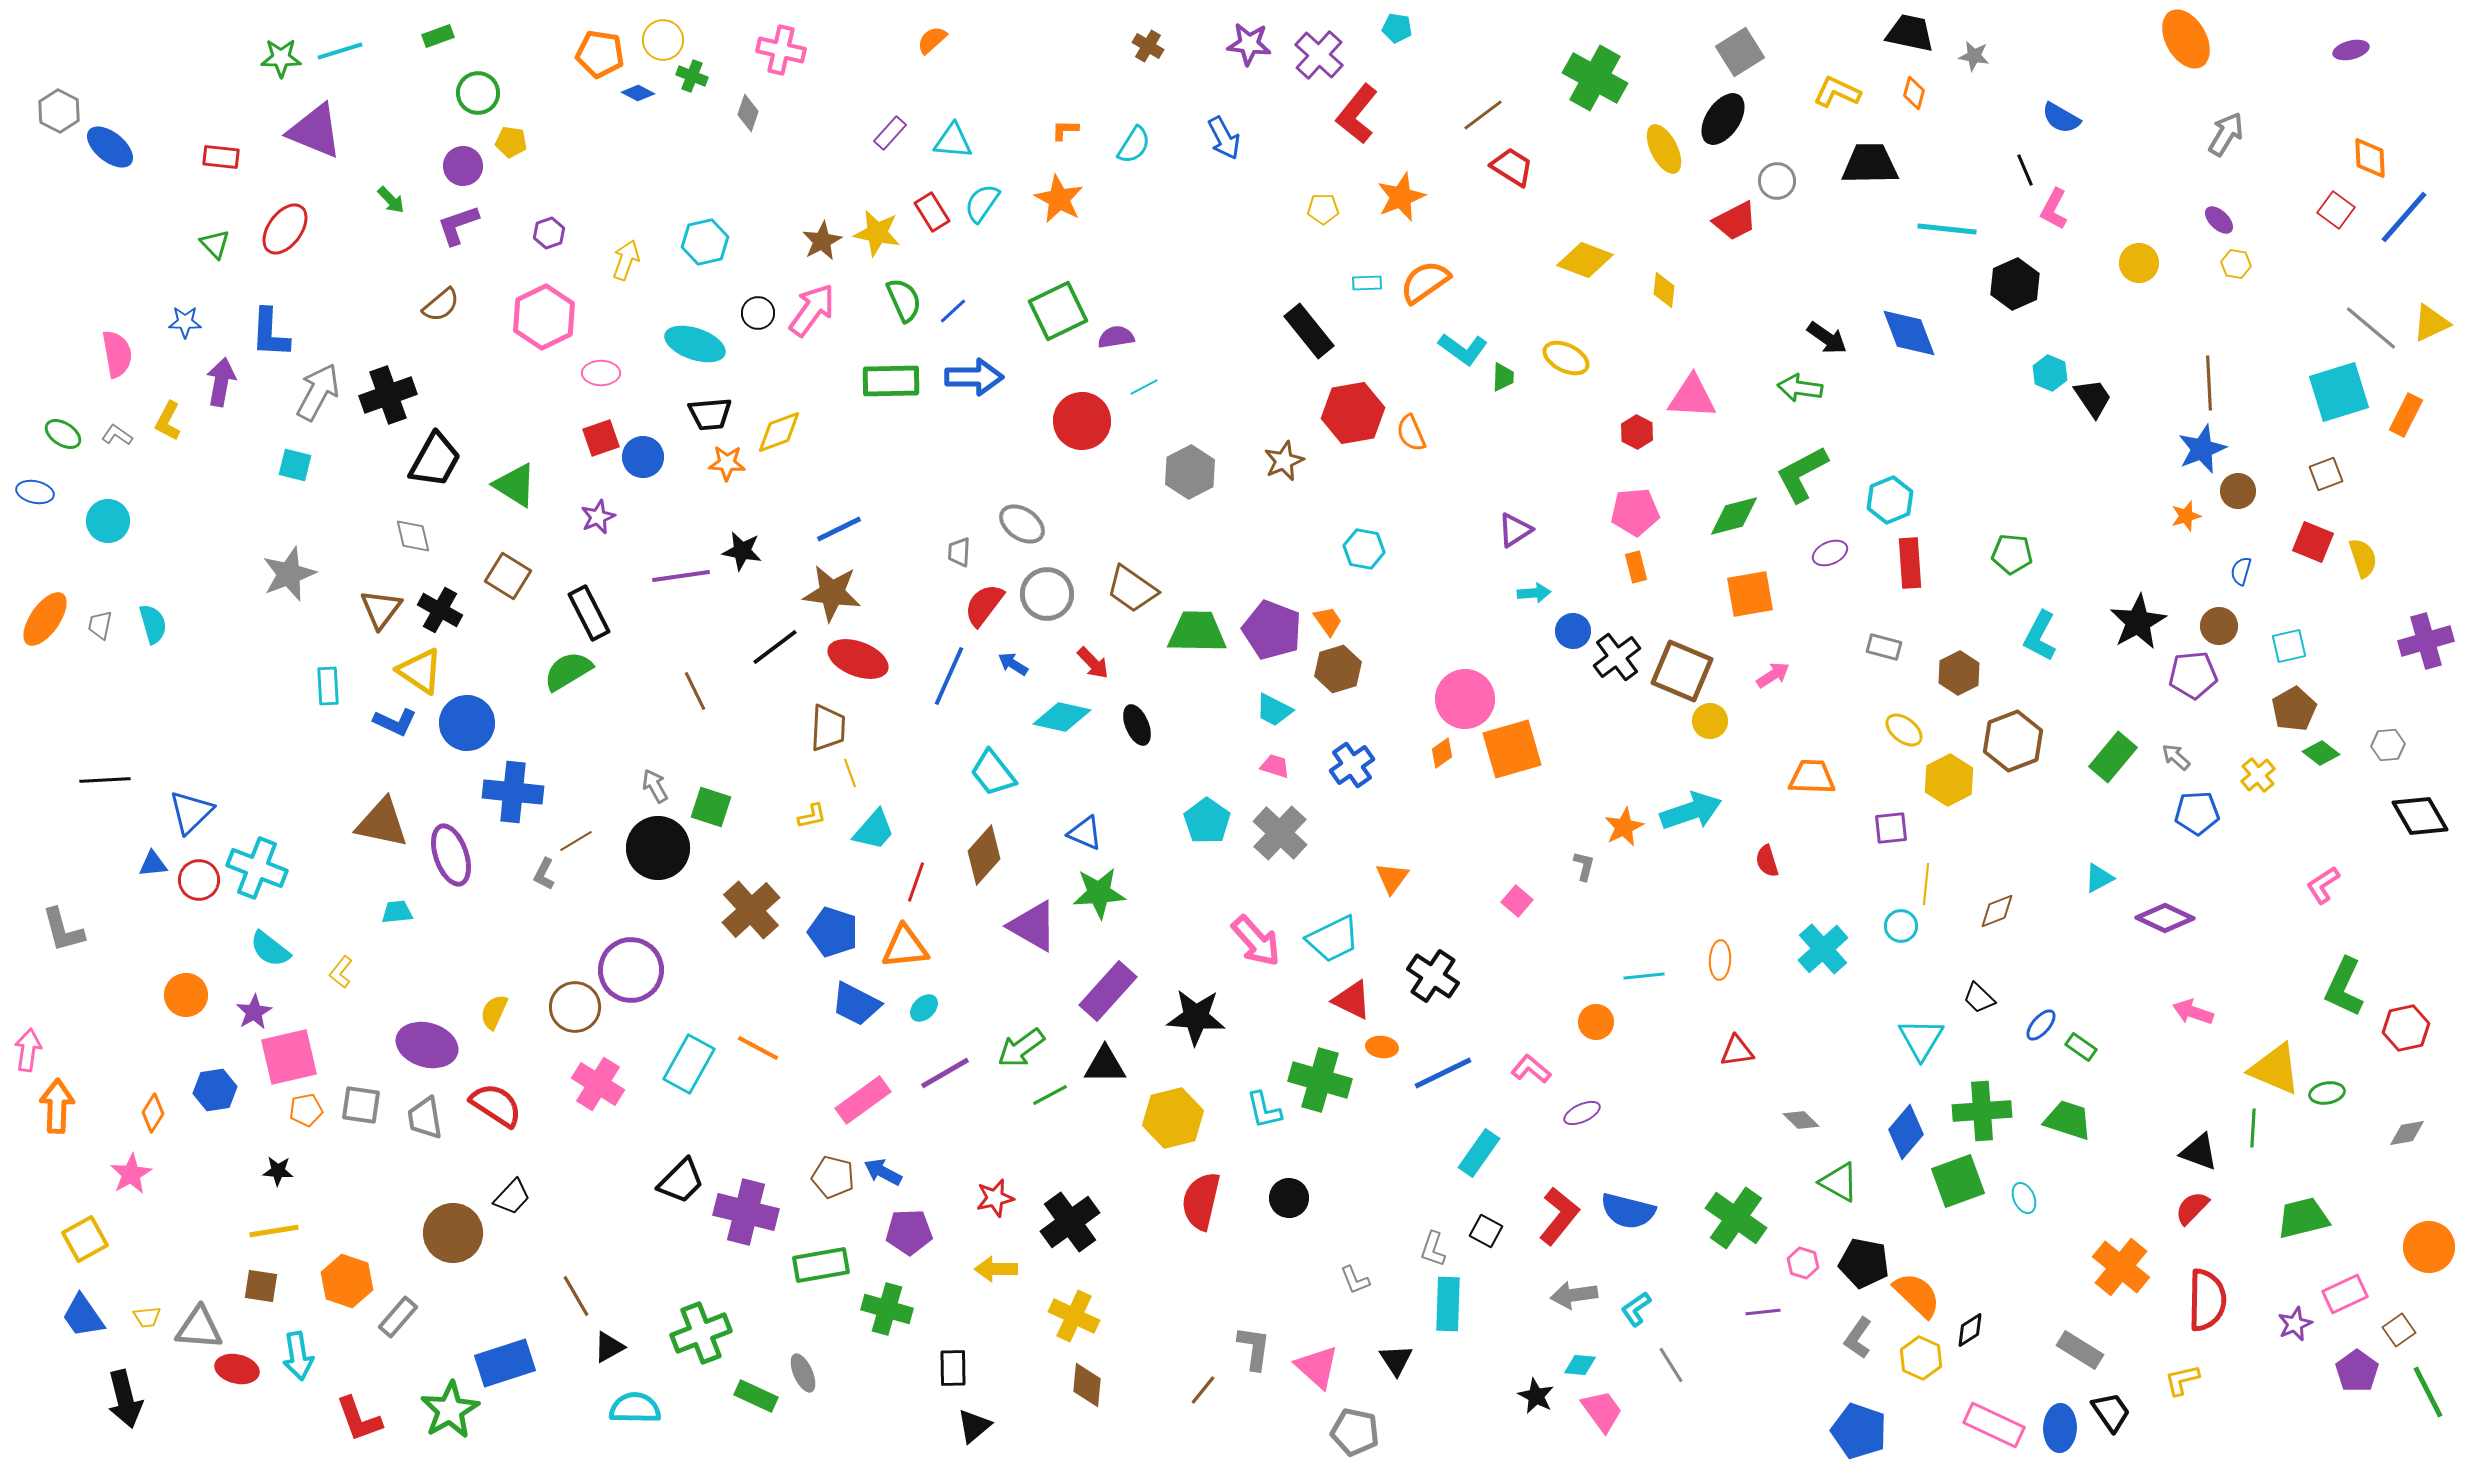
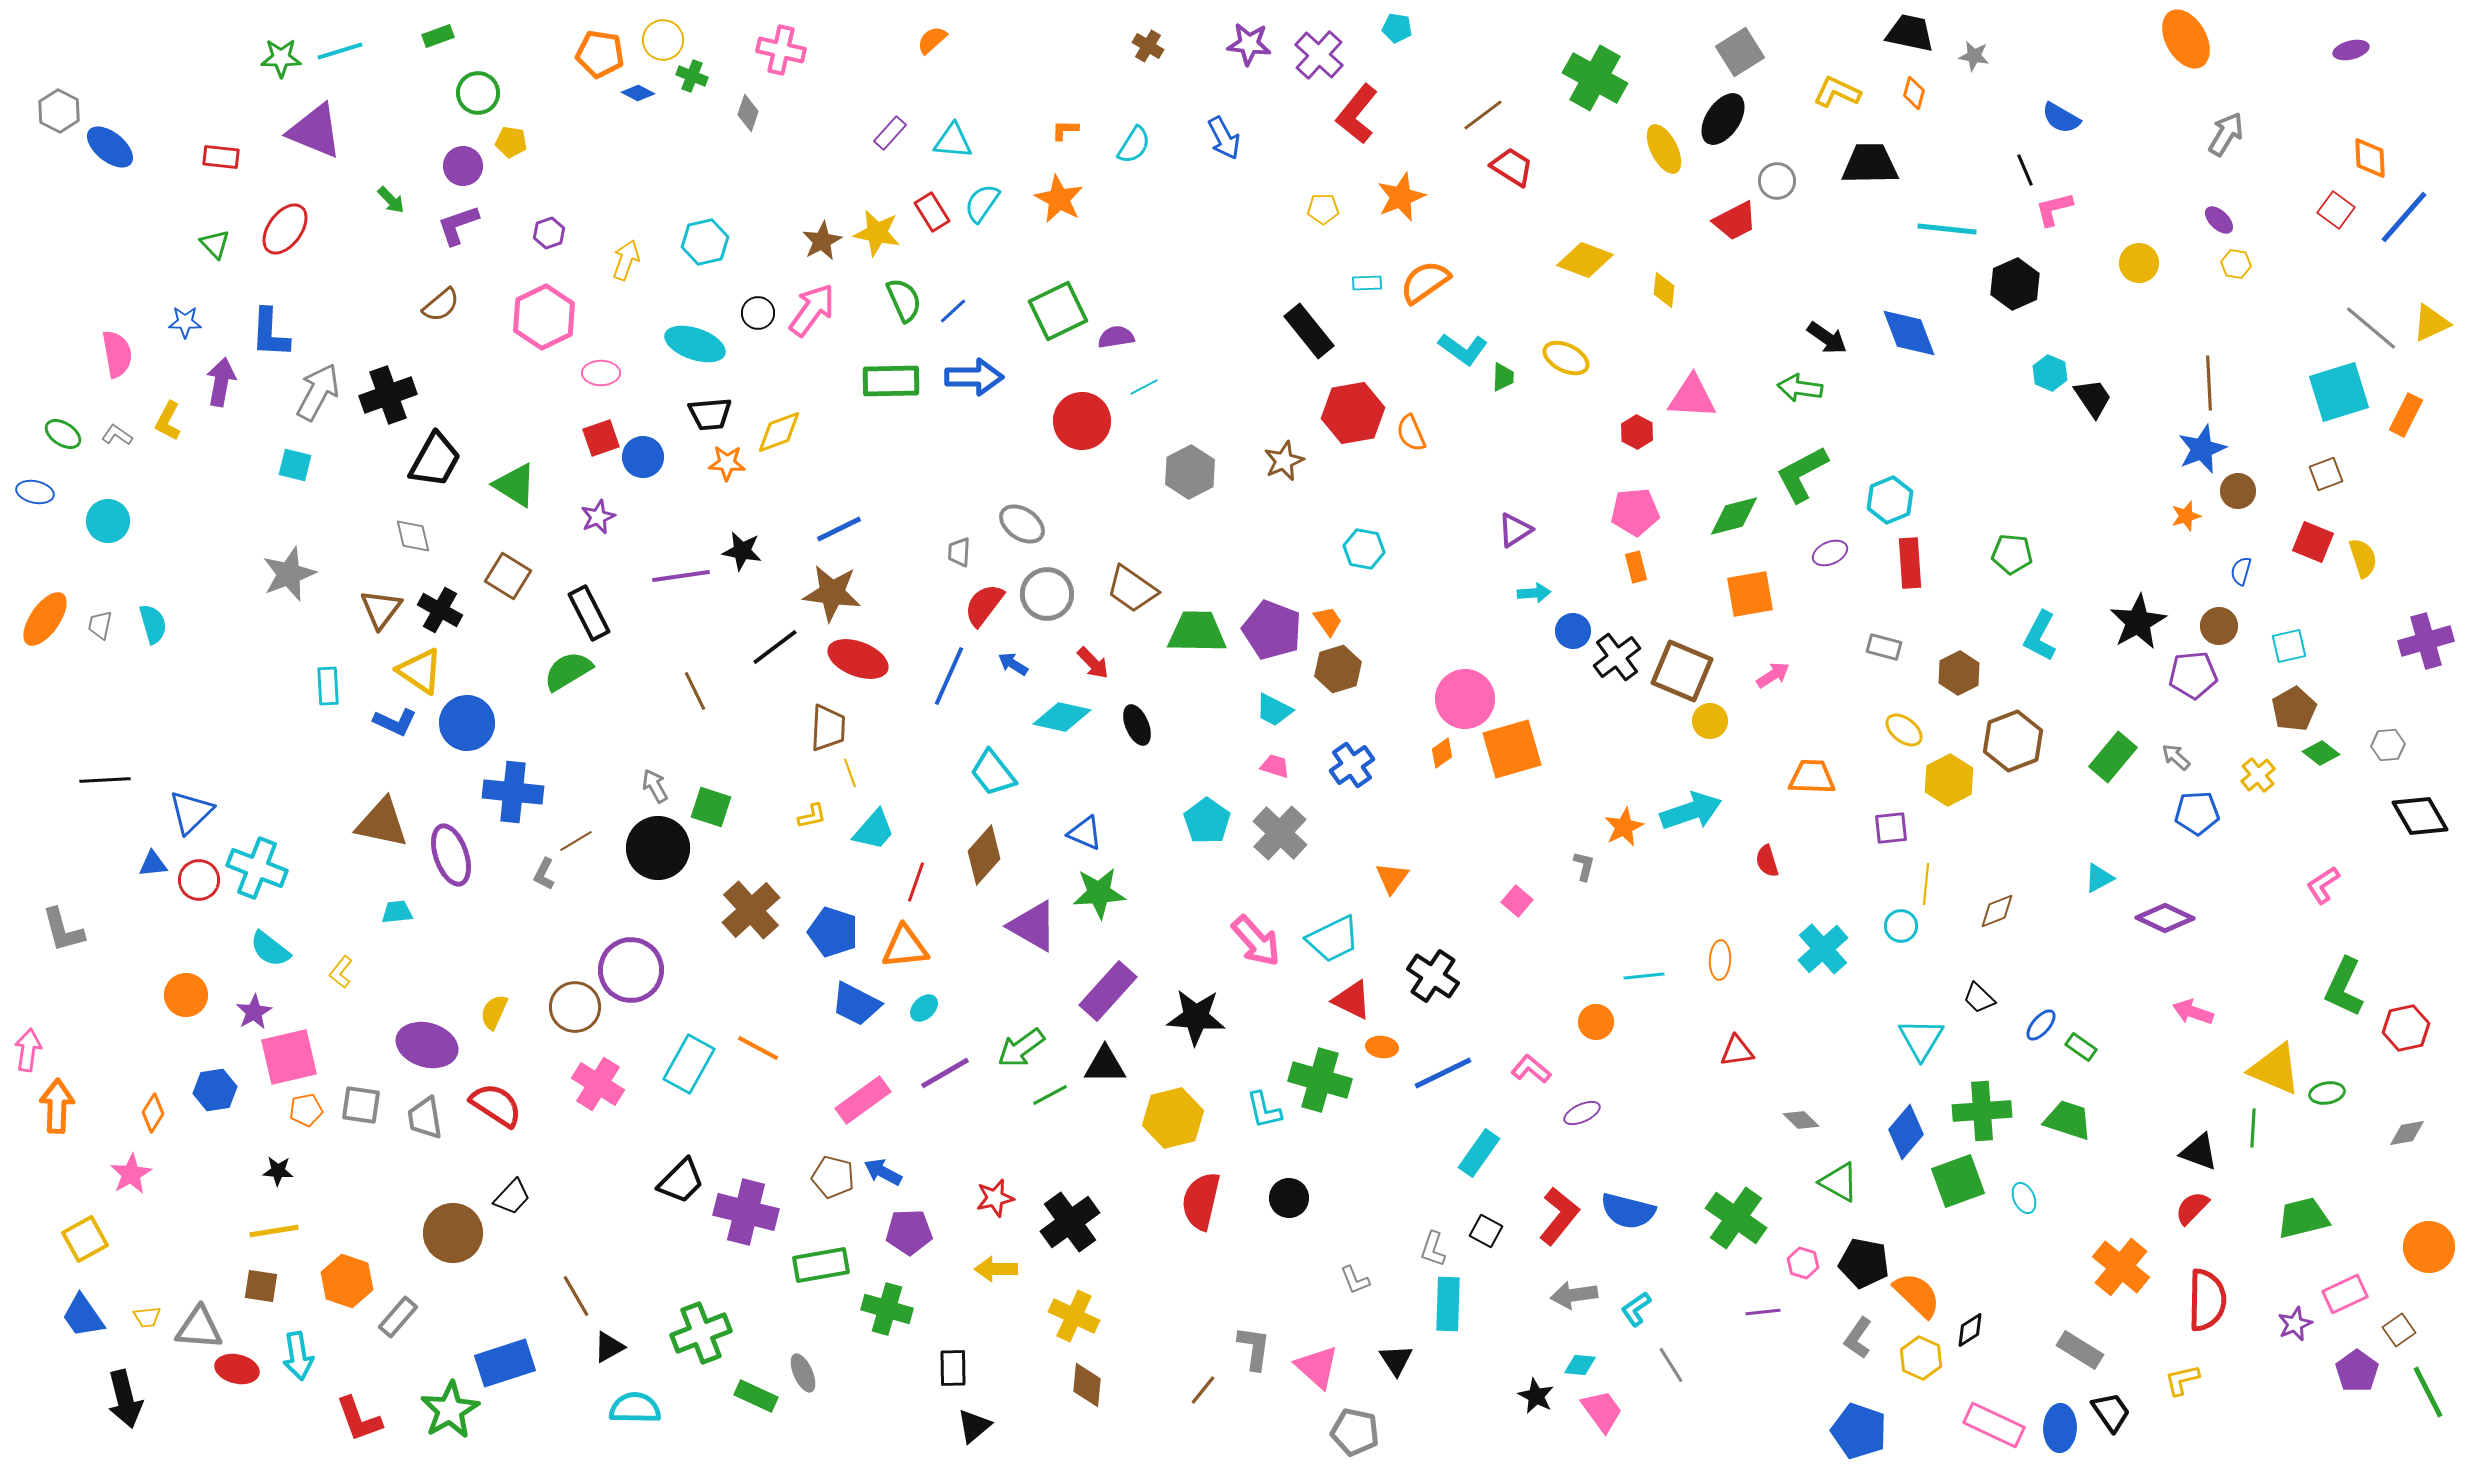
pink L-shape at (2054, 209): rotated 48 degrees clockwise
